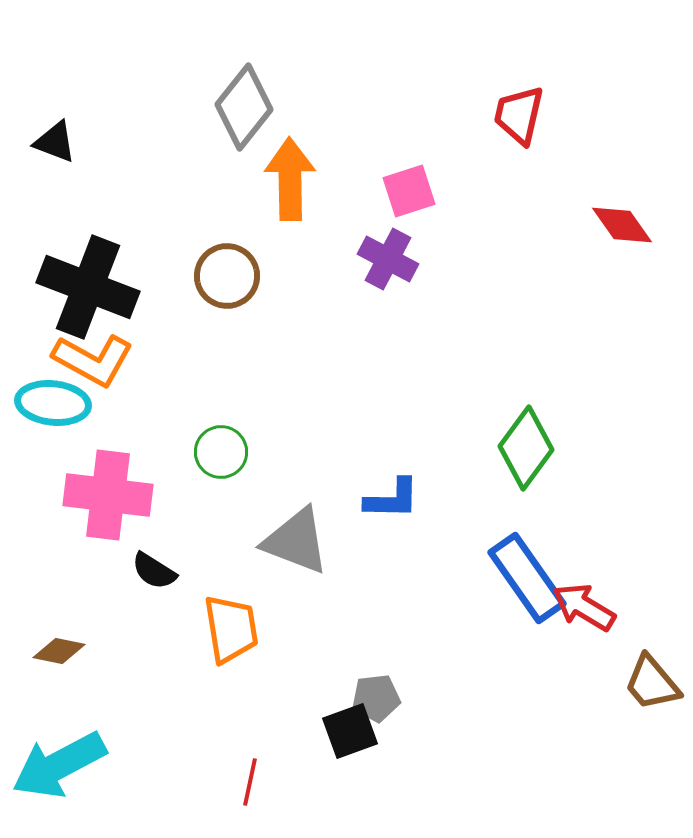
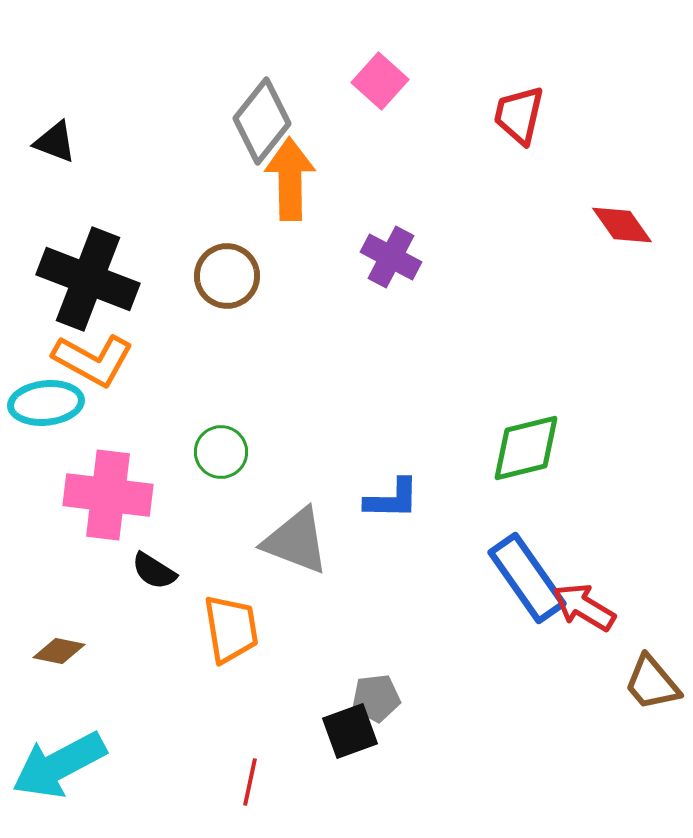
gray diamond: moved 18 px right, 14 px down
pink square: moved 29 px left, 110 px up; rotated 30 degrees counterclockwise
purple cross: moved 3 px right, 2 px up
black cross: moved 8 px up
cyan ellipse: moved 7 px left; rotated 12 degrees counterclockwise
green diamond: rotated 40 degrees clockwise
